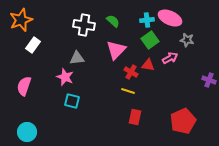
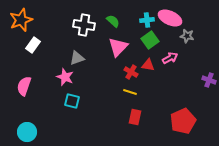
gray star: moved 4 px up
pink triangle: moved 2 px right, 3 px up
gray triangle: rotated 14 degrees counterclockwise
yellow line: moved 2 px right, 1 px down
